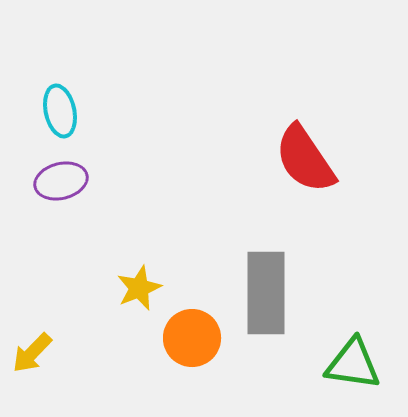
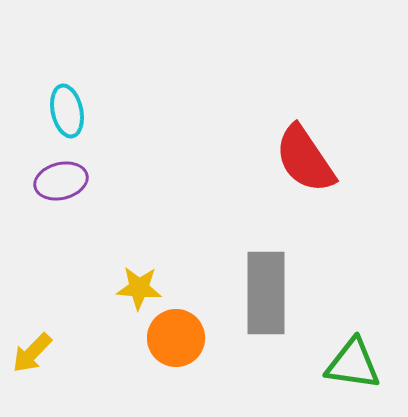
cyan ellipse: moved 7 px right
yellow star: rotated 27 degrees clockwise
orange circle: moved 16 px left
